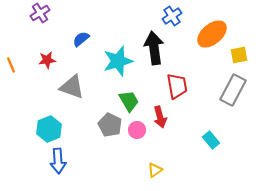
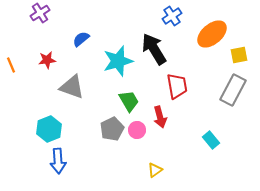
black arrow: moved 1 px down; rotated 24 degrees counterclockwise
gray pentagon: moved 2 px right, 4 px down; rotated 20 degrees clockwise
